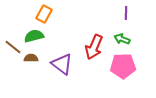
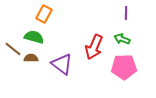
green semicircle: moved 1 px down; rotated 30 degrees clockwise
brown line: moved 2 px down
pink pentagon: moved 1 px right, 1 px down
